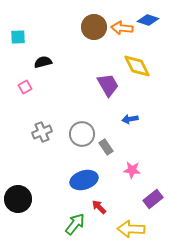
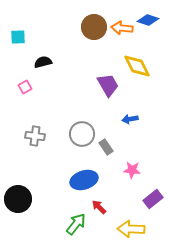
gray cross: moved 7 px left, 4 px down; rotated 30 degrees clockwise
green arrow: moved 1 px right
